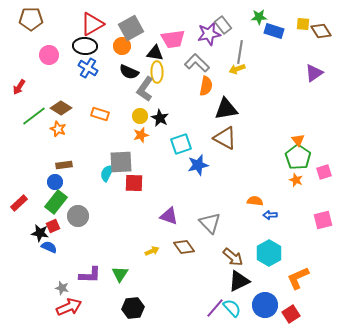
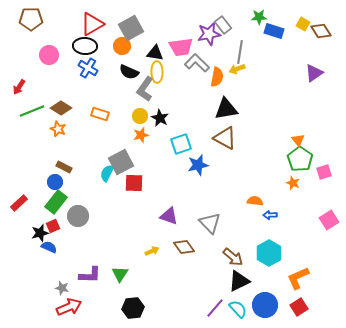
yellow square at (303, 24): rotated 24 degrees clockwise
pink trapezoid at (173, 39): moved 8 px right, 8 px down
orange semicircle at (206, 86): moved 11 px right, 9 px up
green line at (34, 116): moved 2 px left, 5 px up; rotated 15 degrees clockwise
green pentagon at (298, 157): moved 2 px right, 2 px down
gray square at (121, 162): rotated 25 degrees counterclockwise
brown rectangle at (64, 165): moved 2 px down; rotated 35 degrees clockwise
orange star at (296, 180): moved 3 px left, 3 px down
pink square at (323, 220): moved 6 px right; rotated 18 degrees counterclockwise
black star at (40, 233): rotated 24 degrees counterclockwise
cyan semicircle at (232, 308): moved 6 px right, 1 px down
red square at (291, 314): moved 8 px right, 7 px up
